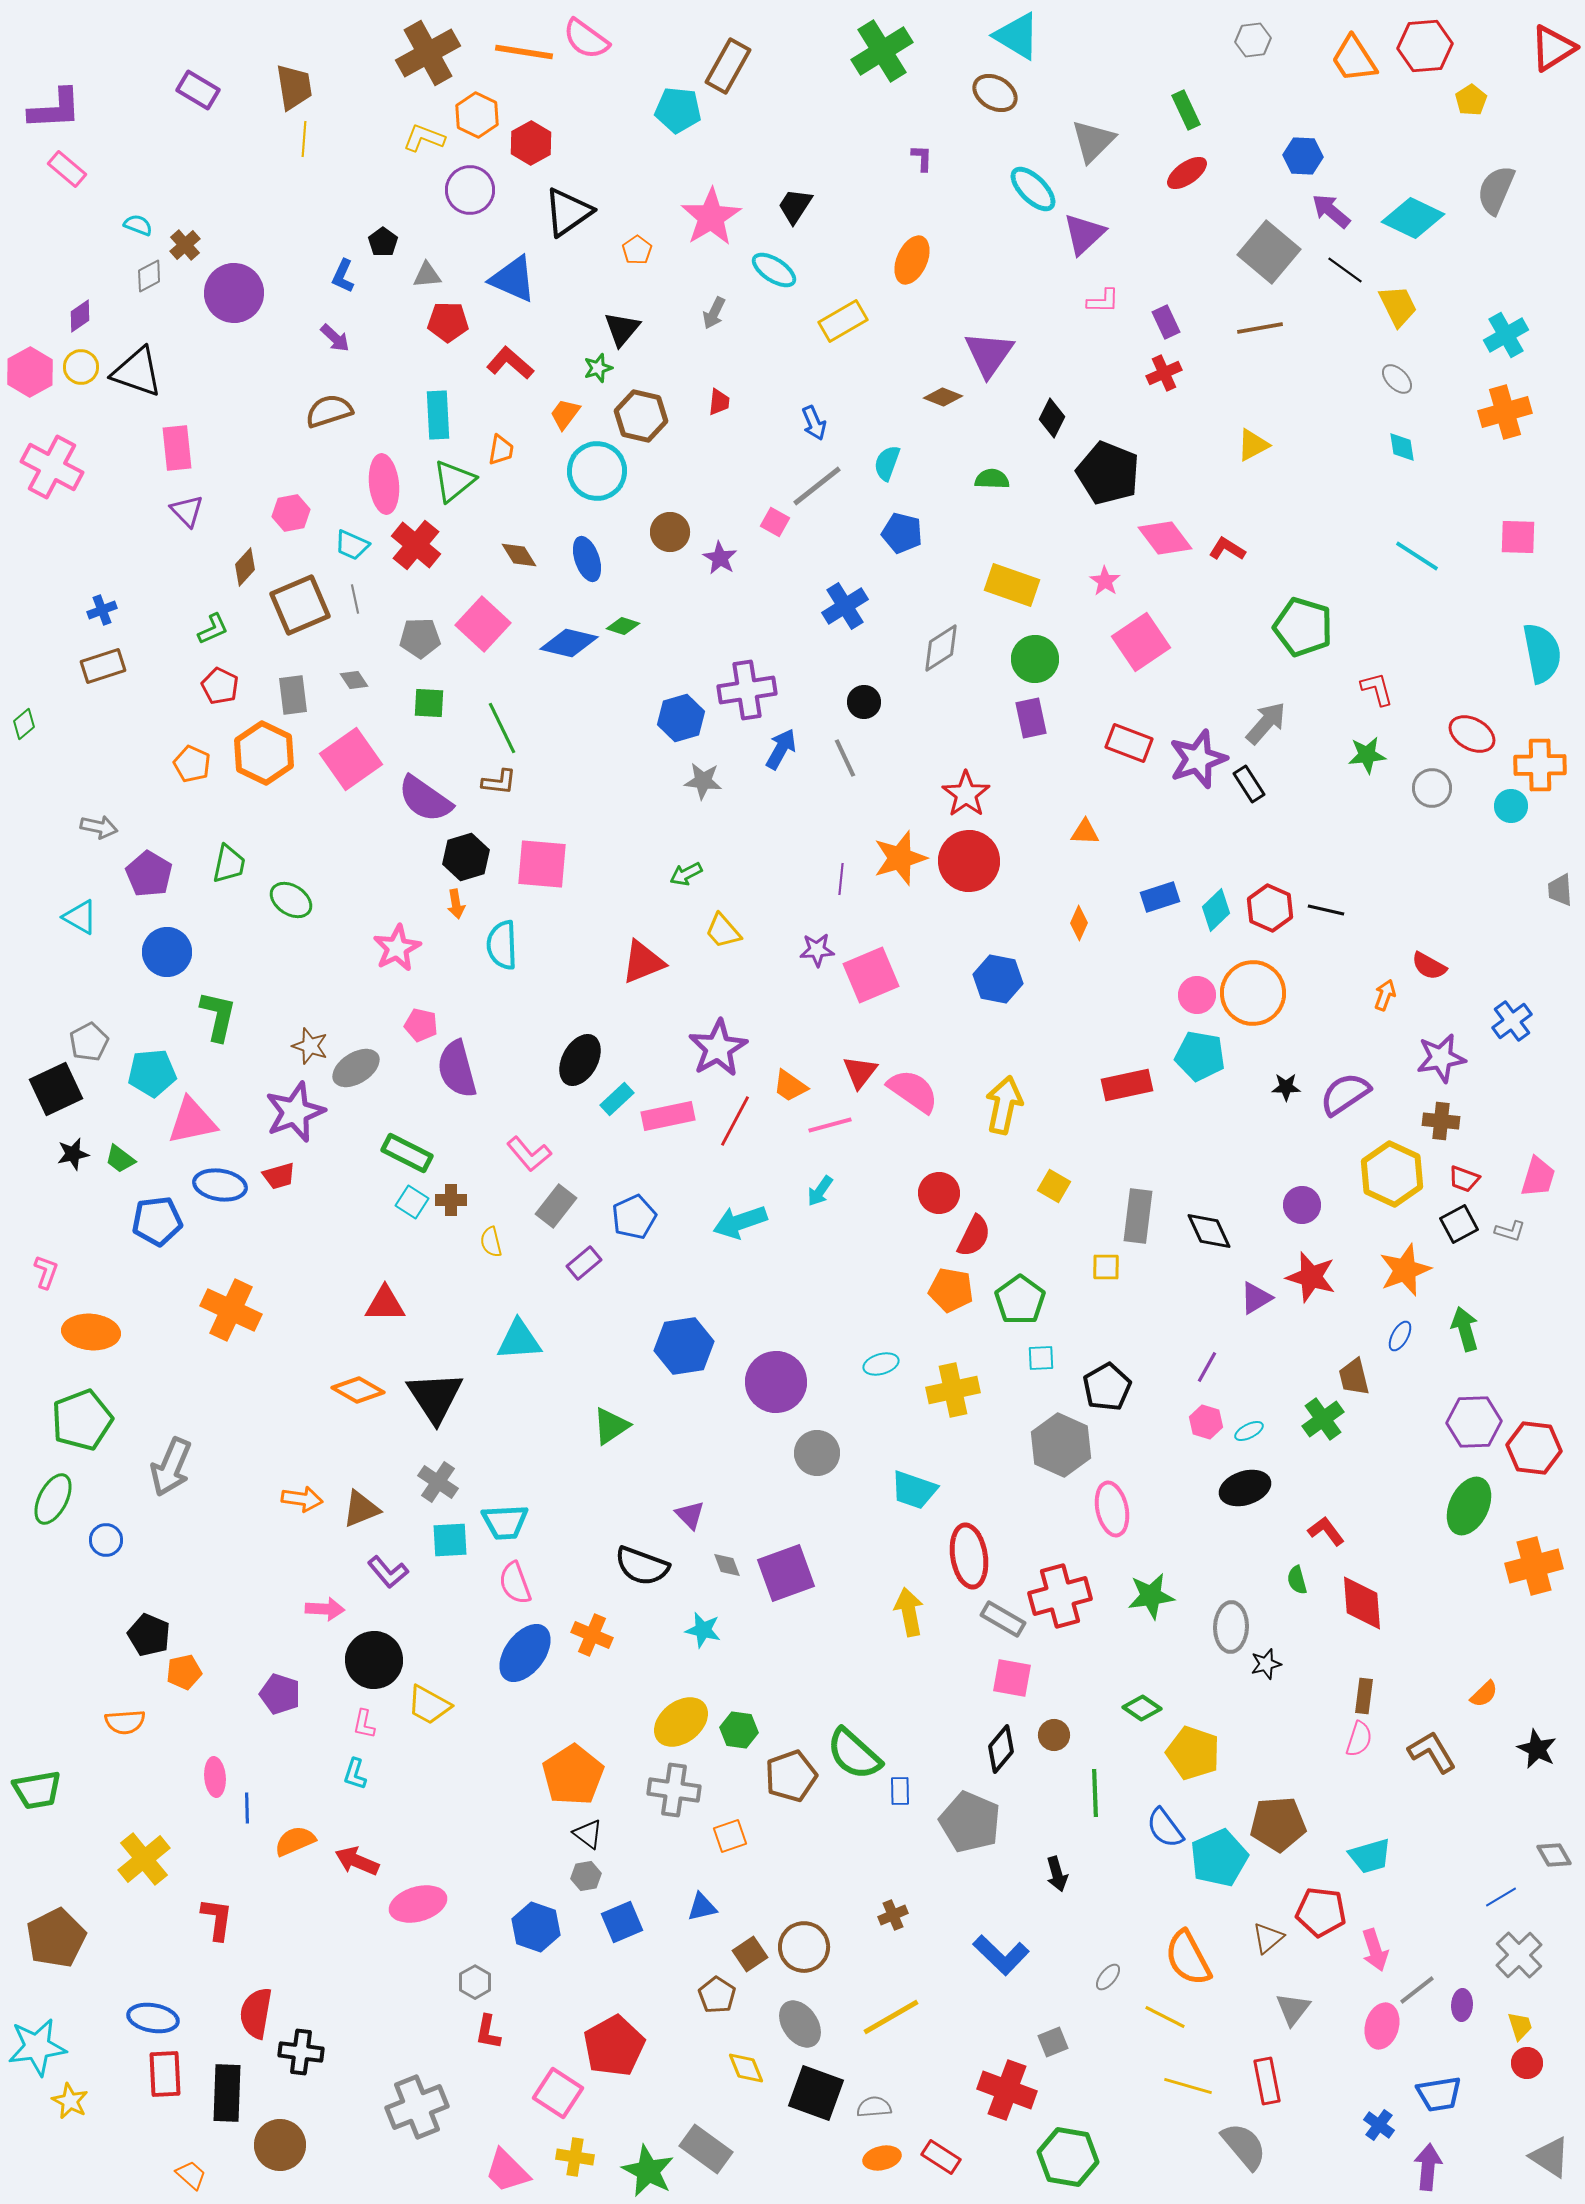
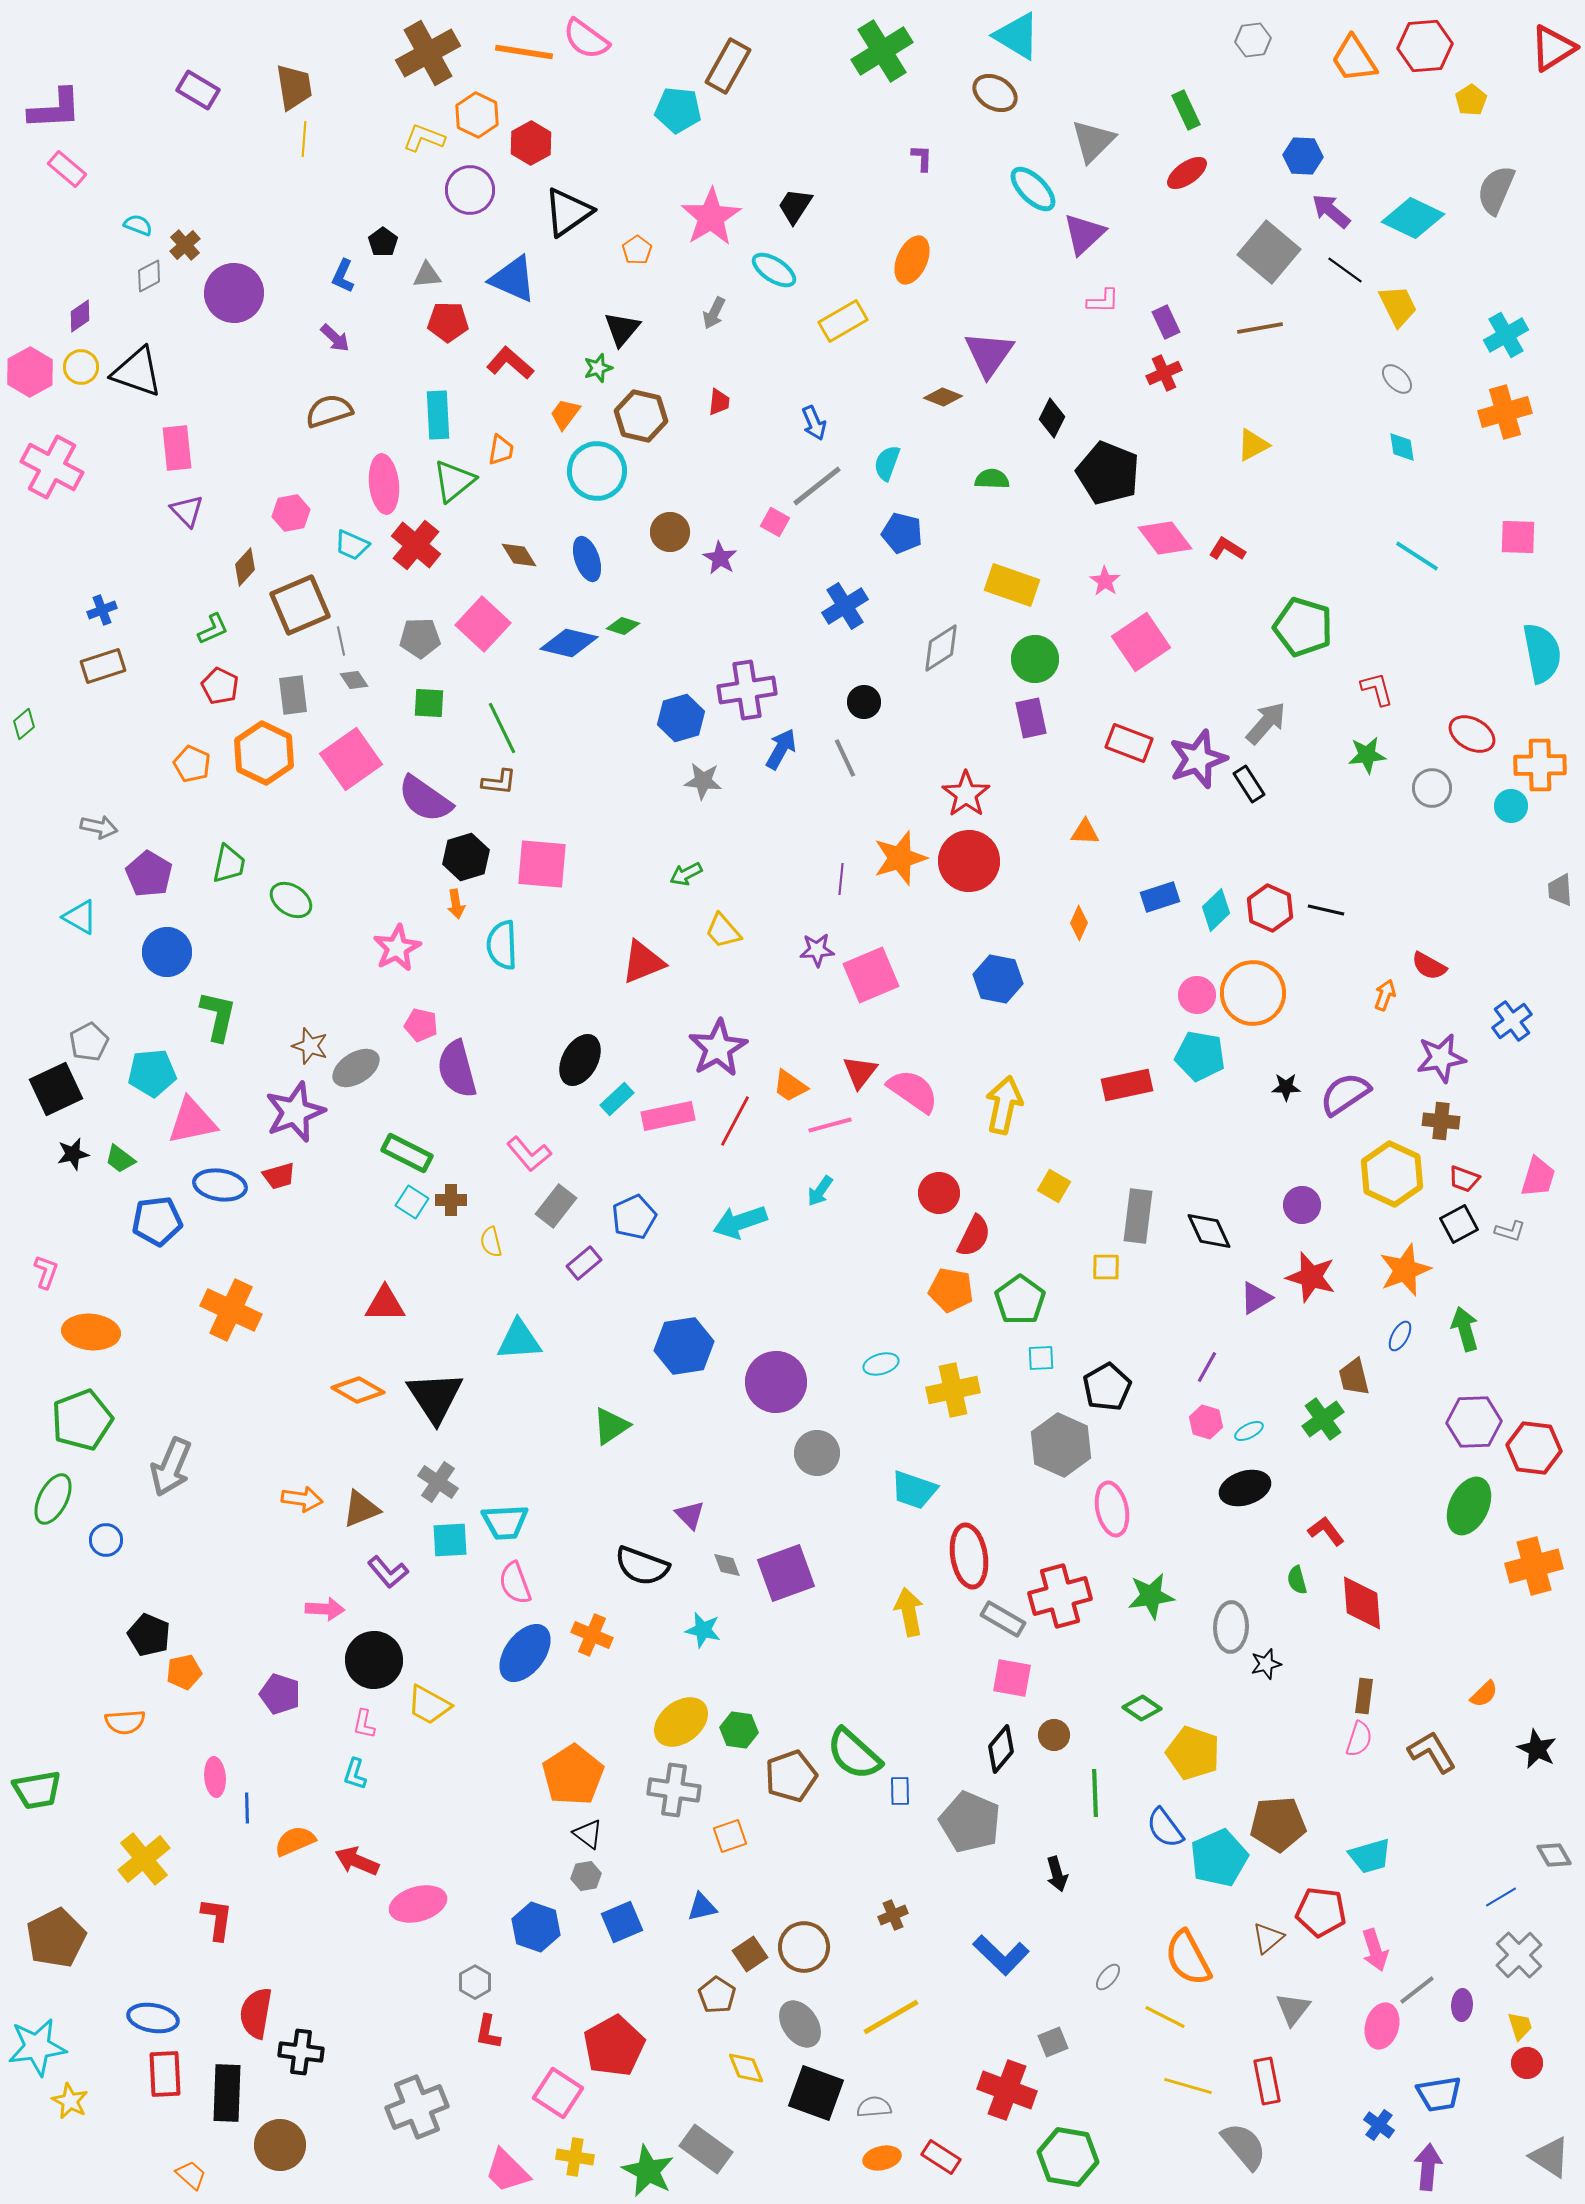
gray line at (355, 599): moved 14 px left, 42 px down
